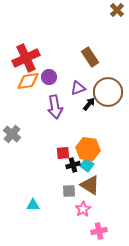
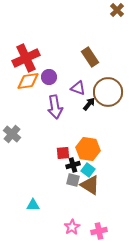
purple triangle: rotated 42 degrees clockwise
cyan square: moved 1 px right, 5 px down
gray square: moved 4 px right, 11 px up; rotated 16 degrees clockwise
pink star: moved 11 px left, 18 px down
